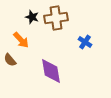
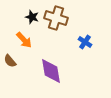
brown cross: rotated 25 degrees clockwise
orange arrow: moved 3 px right
brown semicircle: moved 1 px down
